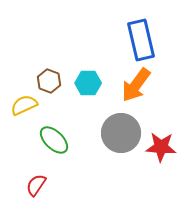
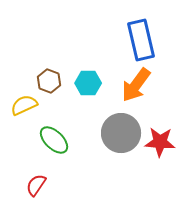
red star: moved 1 px left, 5 px up
